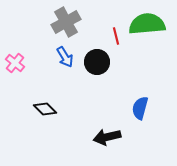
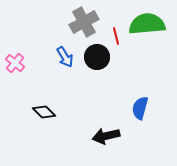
gray cross: moved 18 px right
black circle: moved 5 px up
black diamond: moved 1 px left, 3 px down
black arrow: moved 1 px left, 1 px up
